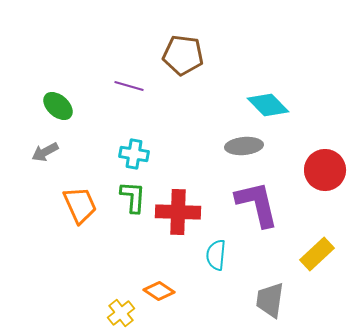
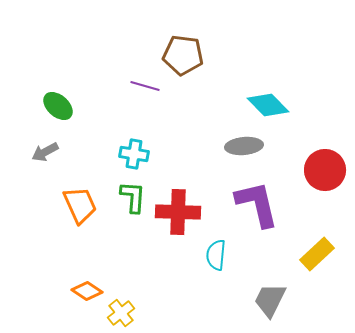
purple line: moved 16 px right
orange diamond: moved 72 px left
gray trapezoid: rotated 18 degrees clockwise
